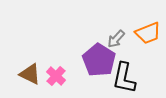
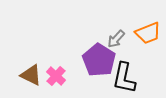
brown triangle: moved 1 px right, 1 px down
